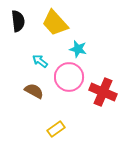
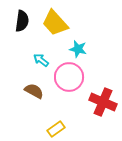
black semicircle: moved 4 px right; rotated 15 degrees clockwise
cyan arrow: moved 1 px right, 1 px up
red cross: moved 10 px down
